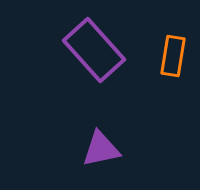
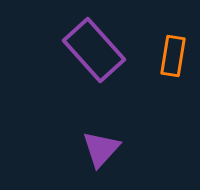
purple triangle: rotated 36 degrees counterclockwise
